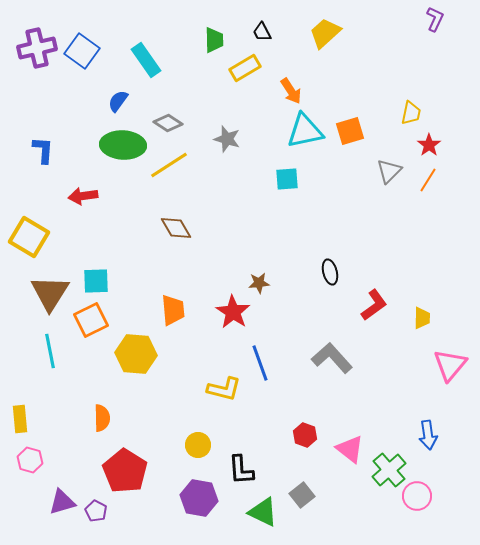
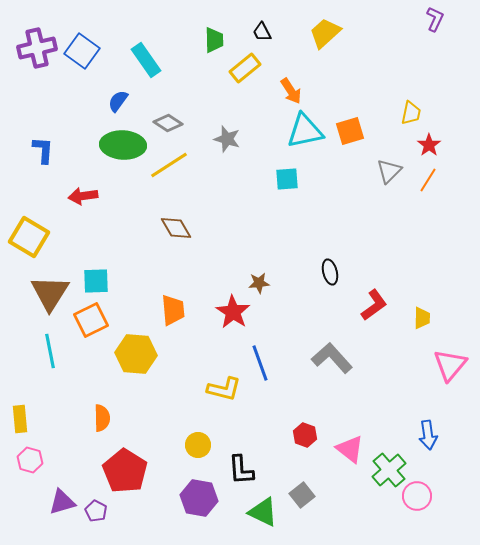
yellow rectangle at (245, 68): rotated 8 degrees counterclockwise
